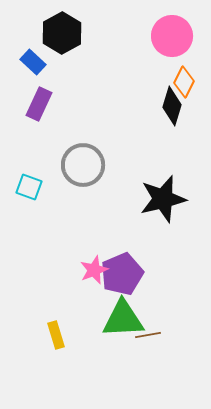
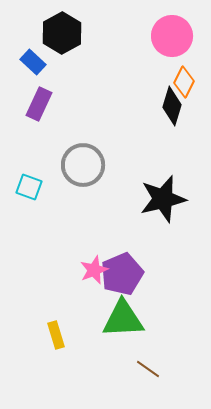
brown line: moved 34 px down; rotated 45 degrees clockwise
